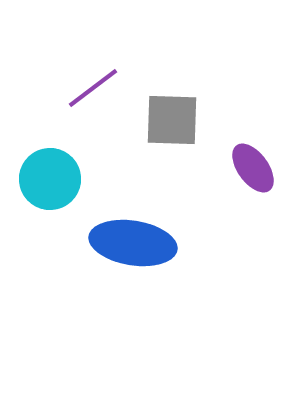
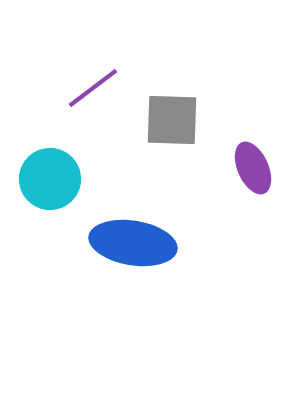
purple ellipse: rotated 12 degrees clockwise
